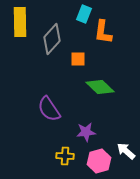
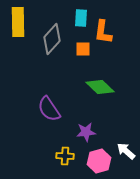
cyan rectangle: moved 3 px left, 4 px down; rotated 18 degrees counterclockwise
yellow rectangle: moved 2 px left
orange square: moved 5 px right, 10 px up
